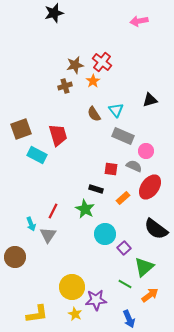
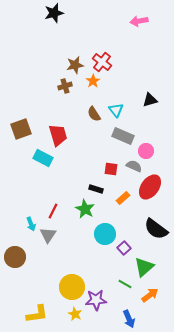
cyan rectangle: moved 6 px right, 3 px down
